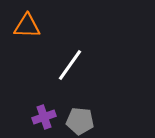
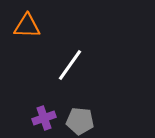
purple cross: moved 1 px down
